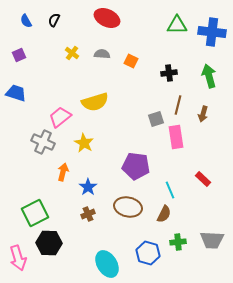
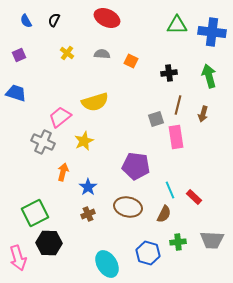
yellow cross: moved 5 px left
yellow star: moved 2 px up; rotated 18 degrees clockwise
red rectangle: moved 9 px left, 18 px down
